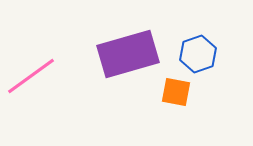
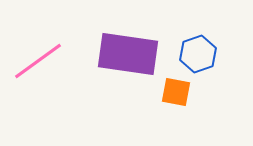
purple rectangle: rotated 24 degrees clockwise
pink line: moved 7 px right, 15 px up
